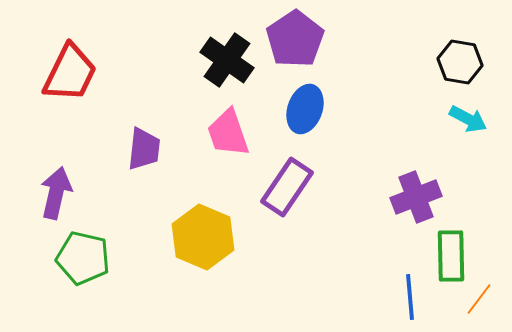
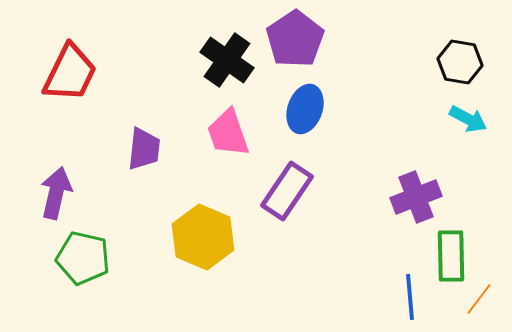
purple rectangle: moved 4 px down
